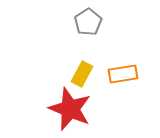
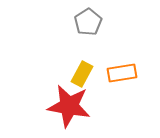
orange rectangle: moved 1 px left, 1 px up
red star: moved 1 px left, 3 px up; rotated 12 degrees counterclockwise
